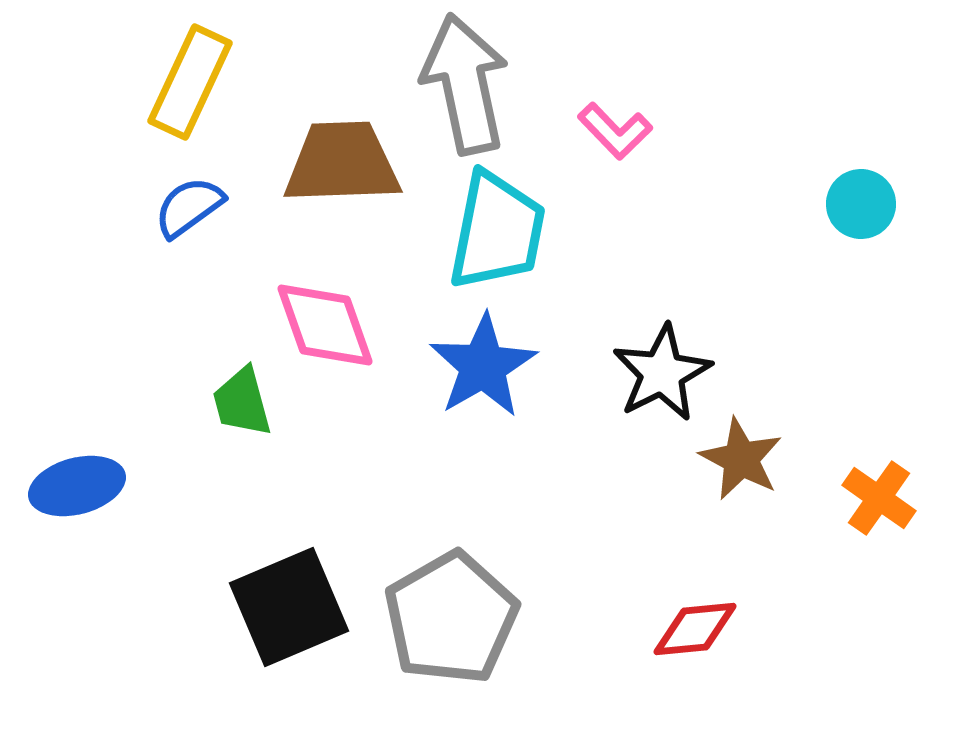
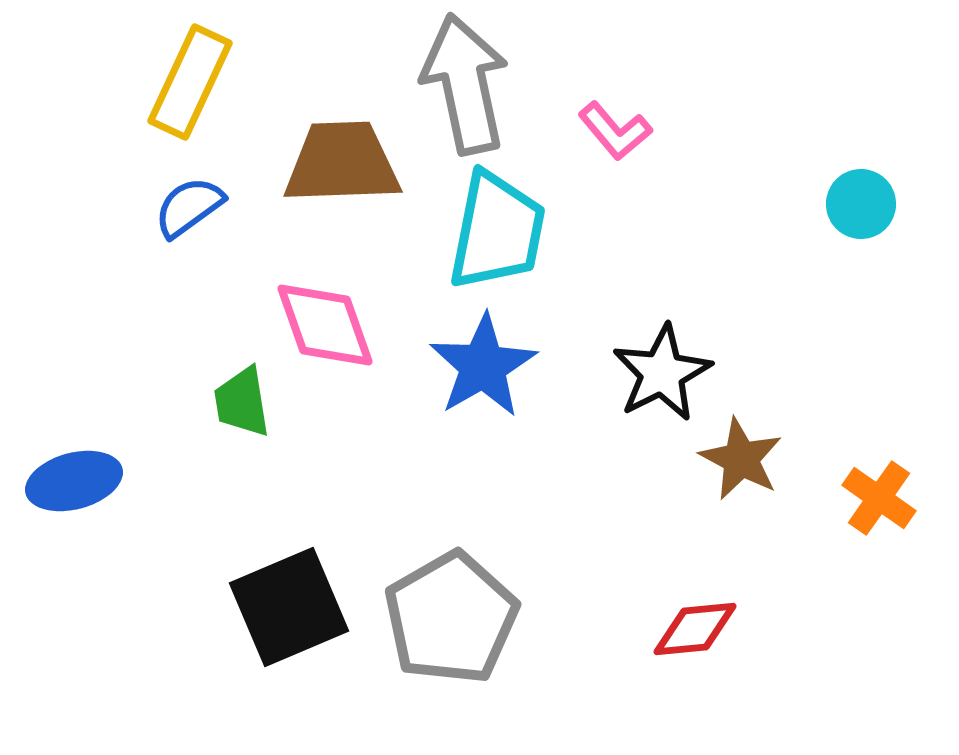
pink L-shape: rotated 4 degrees clockwise
green trapezoid: rotated 6 degrees clockwise
blue ellipse: moved 3 px left, 5 px up
